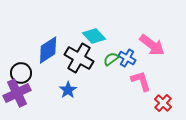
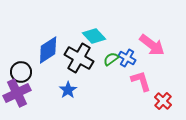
black circle: moved 1 px up
red cross: moved 2 px up
